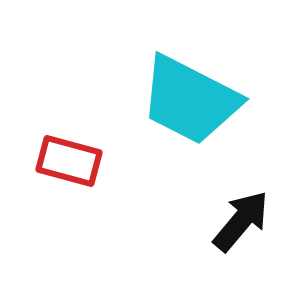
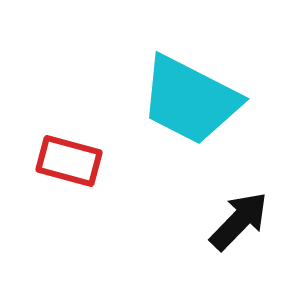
black arrow: moved 2 px left; rotated 4 degrees clockwise
